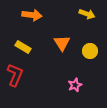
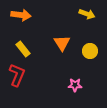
orange arrow: moved 11 px left
yellow rectangle: moved 2 px down; rotated 21 degrees clockwise
red L-shape: moved 2 px right
pink star: rotated 24 degrees clockwise
